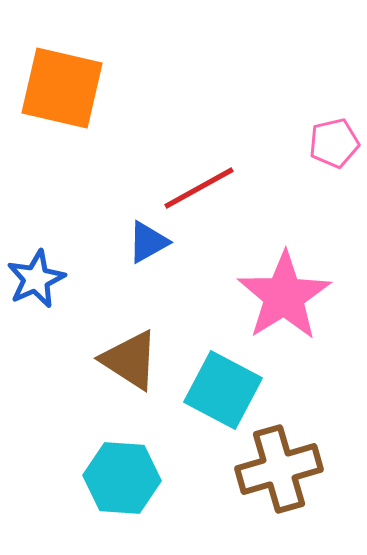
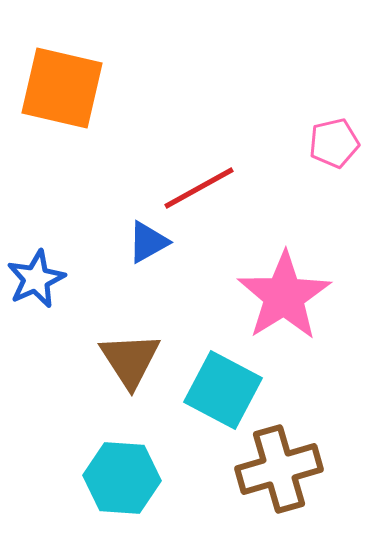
brown triangle: rotated 24 degrees clockwise
